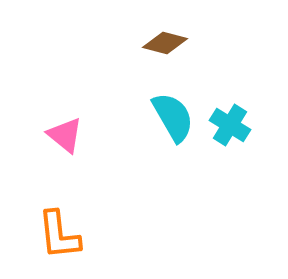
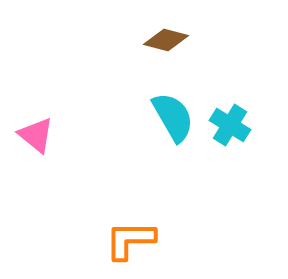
brown diamond: moved 1 px right, 3 px up
pink triangle: moved 29 px left
orange L-shape: moved 71 px right, 5 px down; rotated 96 degrees clockwise
